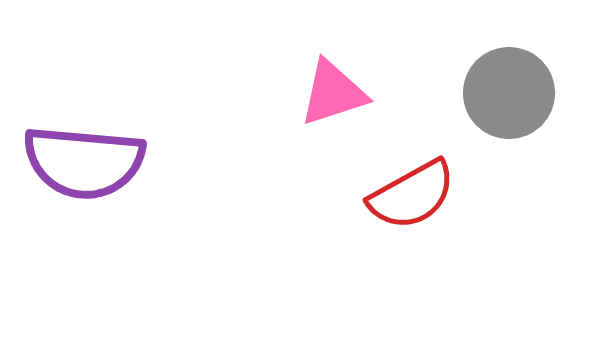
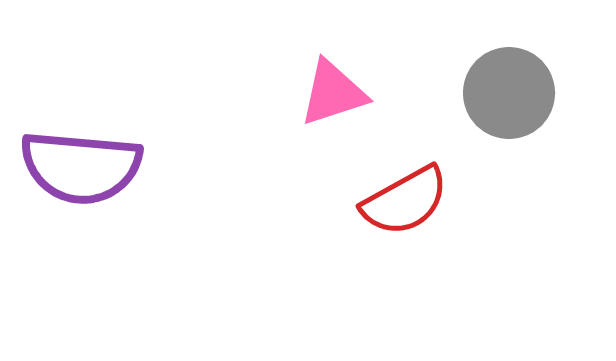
purple semicircle: moved 3 px left, 5 px down
red semicircle: moved 7 px left, 6 px down
